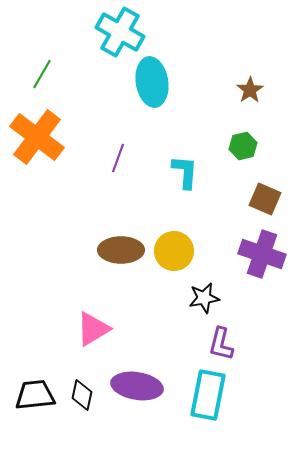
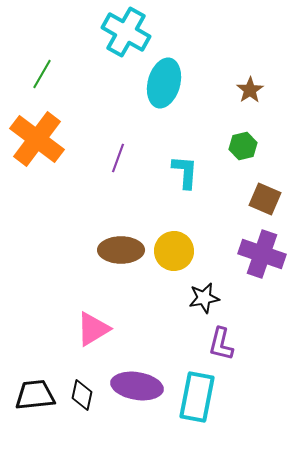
cyan cross: moved 6 px right
cyan ellipse: moved 12 px right, 1 px down; rotated 24 degrees clockwise
orange cross: moved 2 px down
cyan rectangle: moved 11 px left, 2 px down
